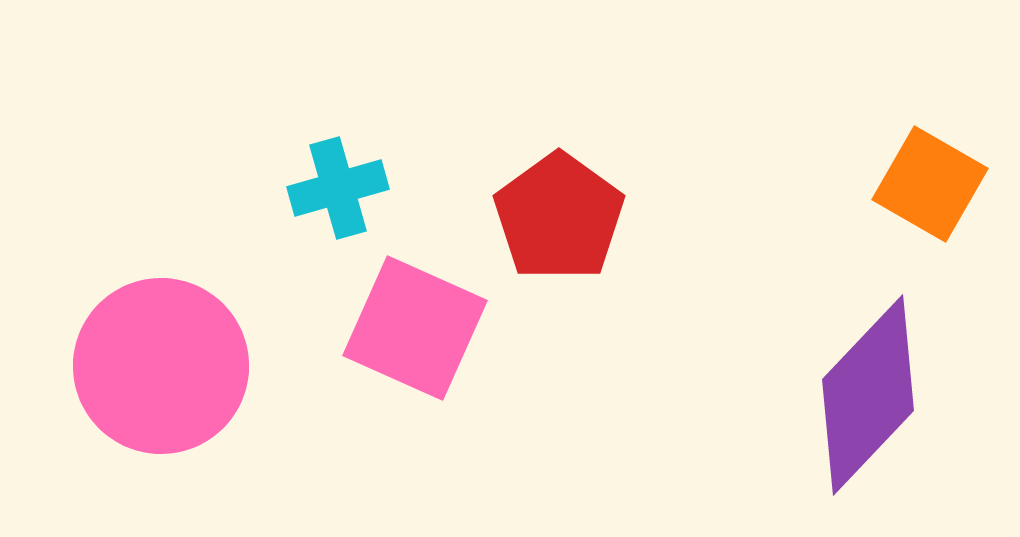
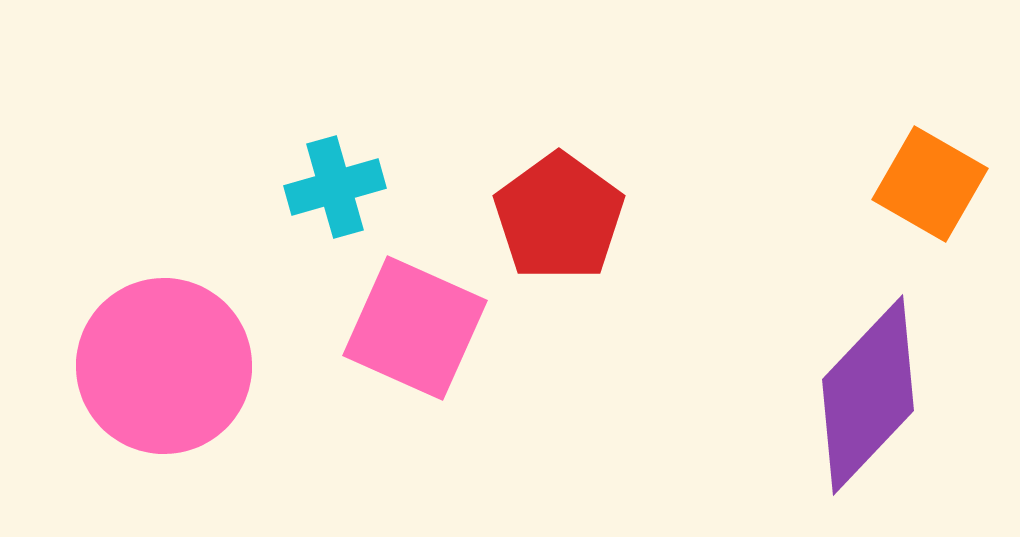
cyan cross: moved 3 px left, 1 px up
pink circle: moved 3 px right
